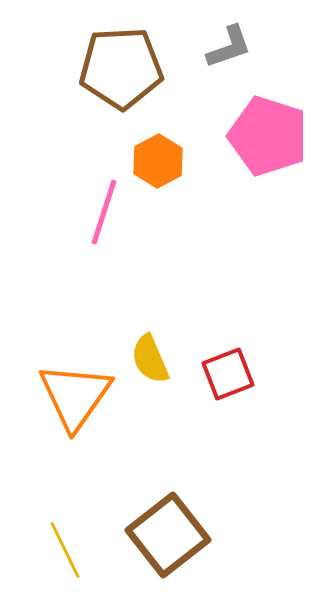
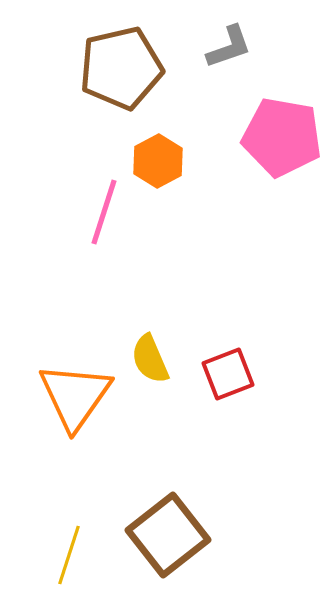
brown pentagon: rotated 10 degrees counterclockwise
pink pentagon: moved 14 px right, 1 px down; rotated 8 degrees counterclockwise
yellow line: moved 4 px right, 5 px down; rotated 44 degrees clockwise
